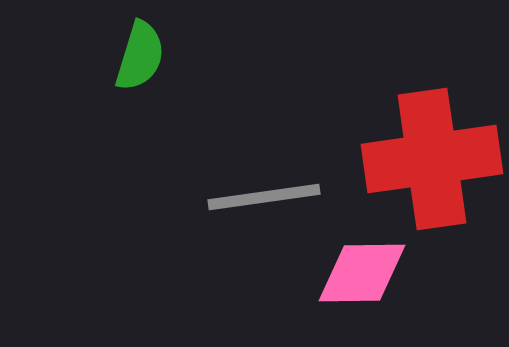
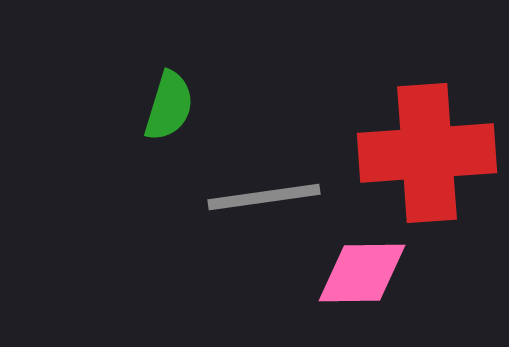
green semicircle: moved 29 px right, 50 px down
red cross: moved 5 px left, 6 px up; rotated 4 degrees clockwise
